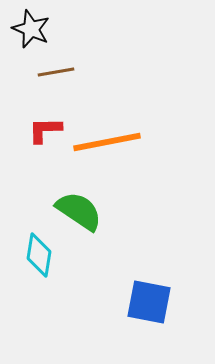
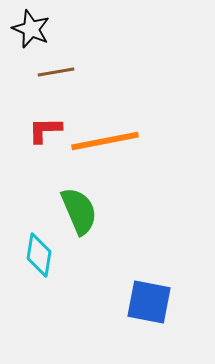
orange line: moved 2 px left, 1 px up
green semicircle: rotated 33 degrees clockwise
